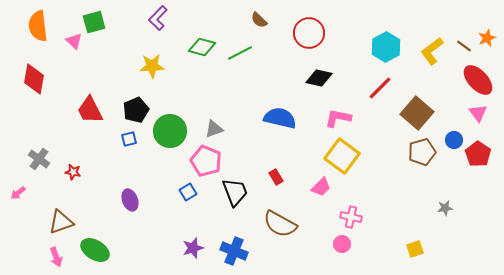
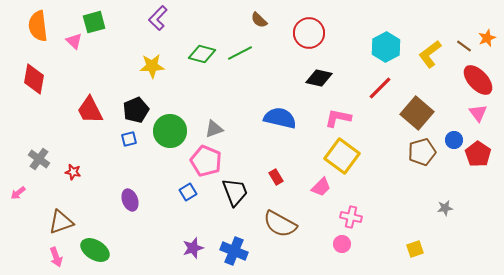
green diamond at (202, 47): moved 7 px down
yellow L-shape at (432, 51): moved 2 px left, 3 px down
